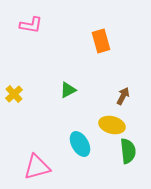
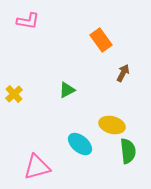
pink L-shape: moved 3 px left, 4 px up
orange rectangle: moved 1 px up; rotated 20 degrees counterclockwise
green triangle: moved 1 px left
brown arrow: moved 23 px up
cyan ellipse: rotated 20 degrees counterclockwise
